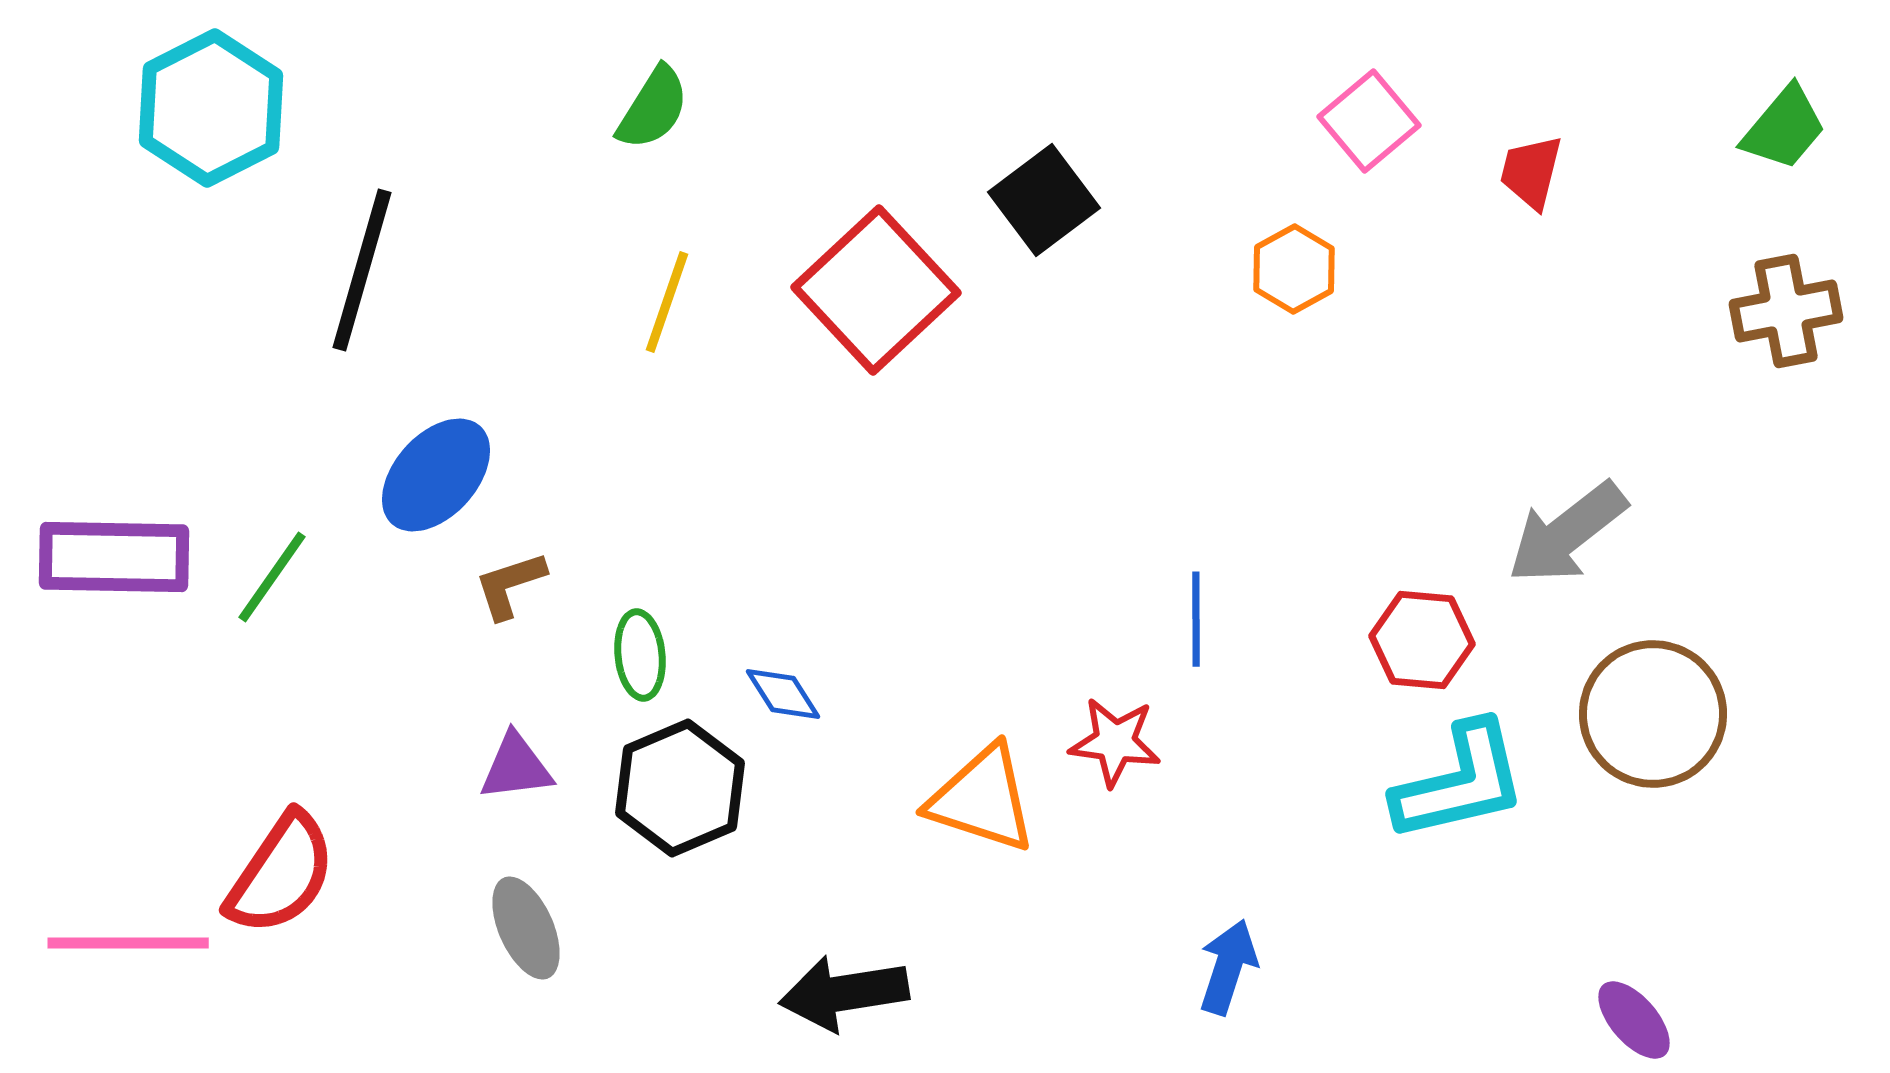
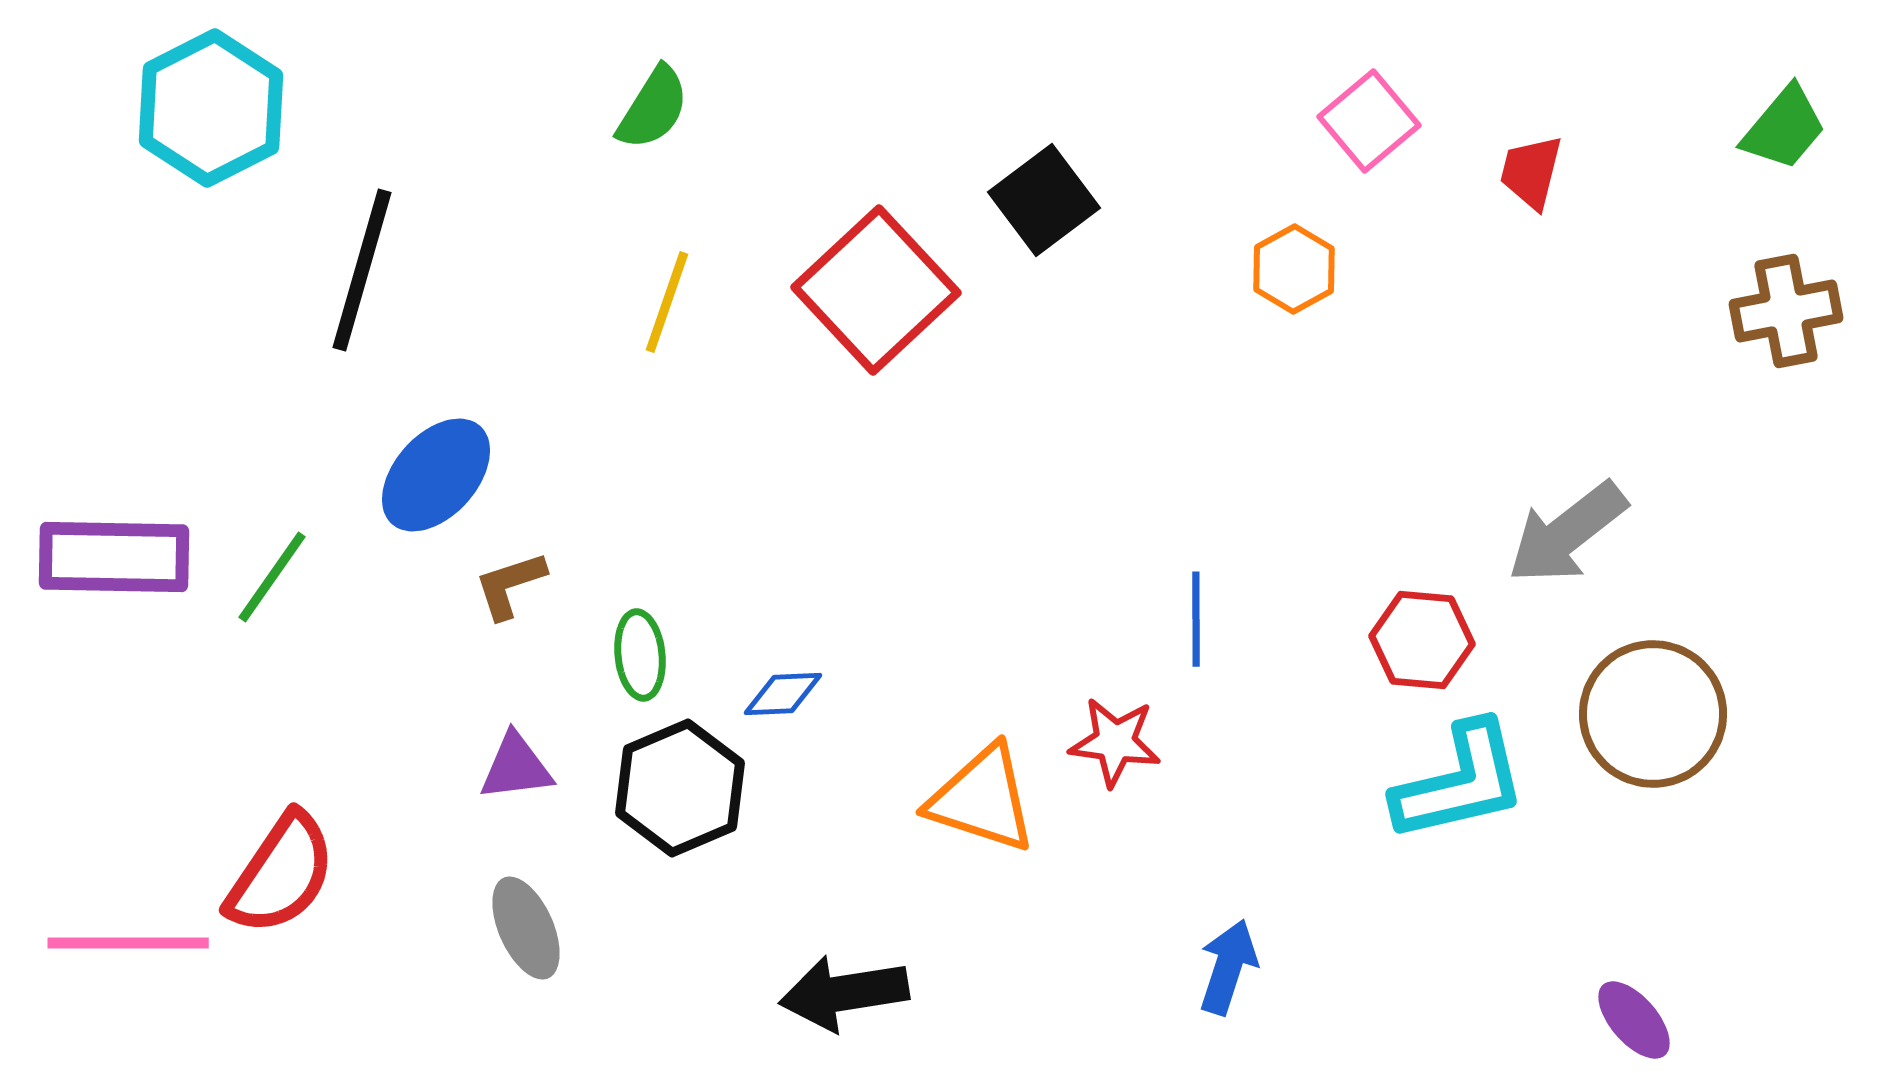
blue diamond: rotated 60 degrees counterclockwise
